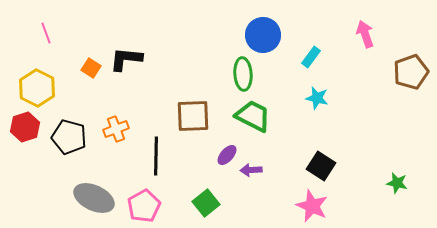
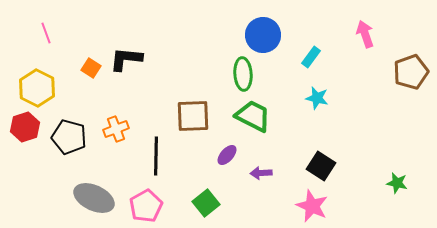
purple arrow: moved 10 px right, 3 px down
pink pentagon: moved 2 px right
